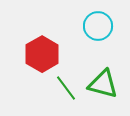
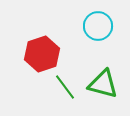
red hexagon: rotated 12 degrees clockwise
green line: moved 1 px left, 1 px up
